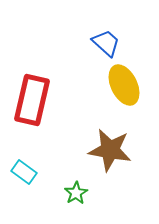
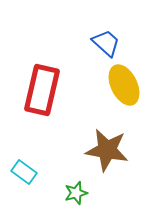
red rectangle: moved 10 px right, 10 px up
brown star: moved 3 px left
green star: rotated 15 degrees clockwise
